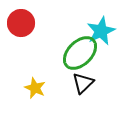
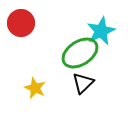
green ellipse: rotated 12 degrees clockwise
